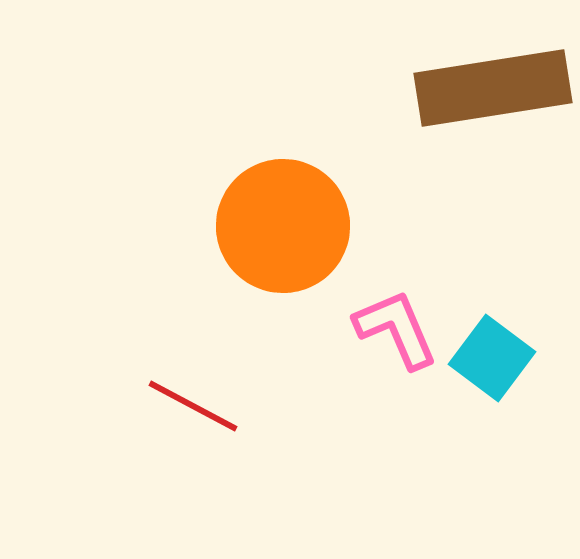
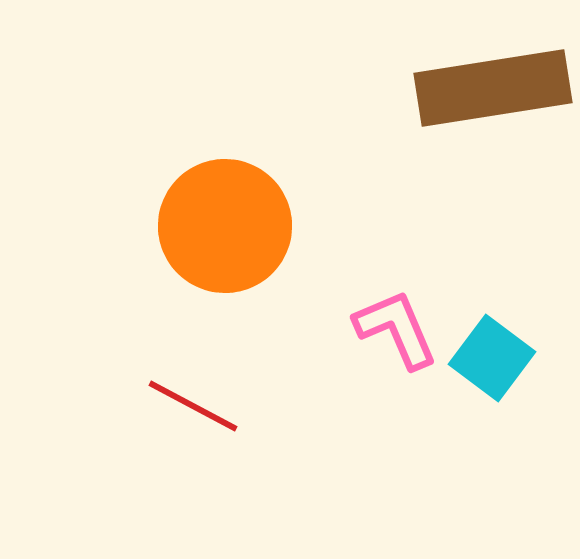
orange circle: moved 58 px left
